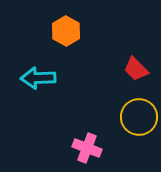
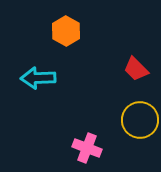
yellow circle: moved 1 px right, 3 px down
